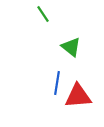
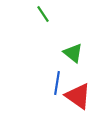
green triangle: moved 2 px right, 6 px down
red triangle: rotated 40 degrees clockwise
